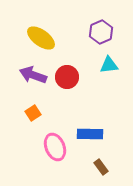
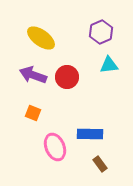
orange square: rotated 35 degrees counterclockwise
brown rectangle: moved 1 px left, 3 px up
